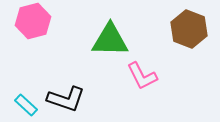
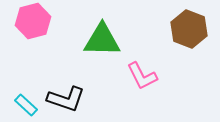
green triangle: moved 8 px left
